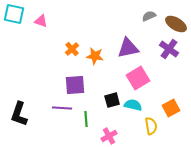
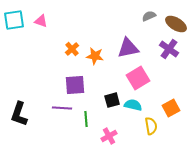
cyan square: moved 6 px down; rotated 20 degrees counterclockwise
